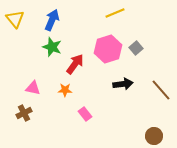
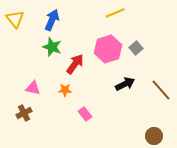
black arrow: moved 2 px right; rotated 18 degrees counterclockwise
